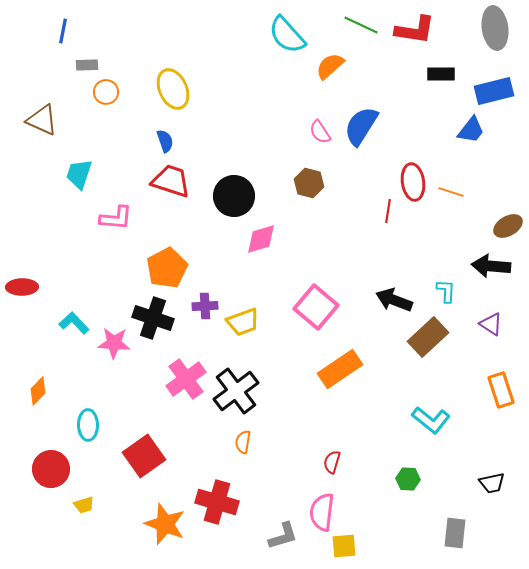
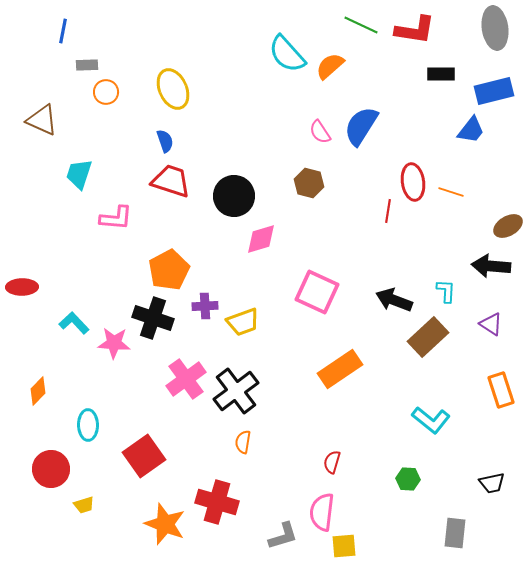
cyan semicircle at (287, 35): moved 19 px down
orange pentagon at (167, 268): moved 2 px right, 2 px down
pink square at (316, 307): moved 1 px right, 15 px up; rotated 15 degrees counterclockwise
